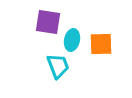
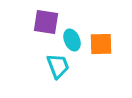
purple square: moved 2 px left
cyan ellipse: rotated 35 degrees counterclockwise
